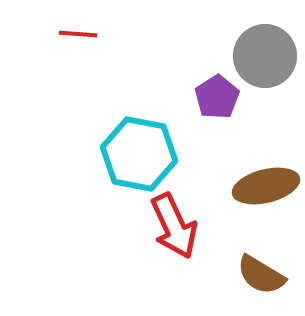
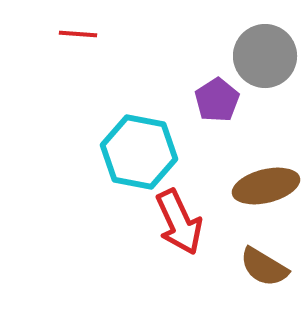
purple pentagon: moved 3 px down
cyan hexagon: moved 2 px up
red arrow: moved 5 px right, 4 px up
brown semicircle: moved 3 px right, 8 px up
